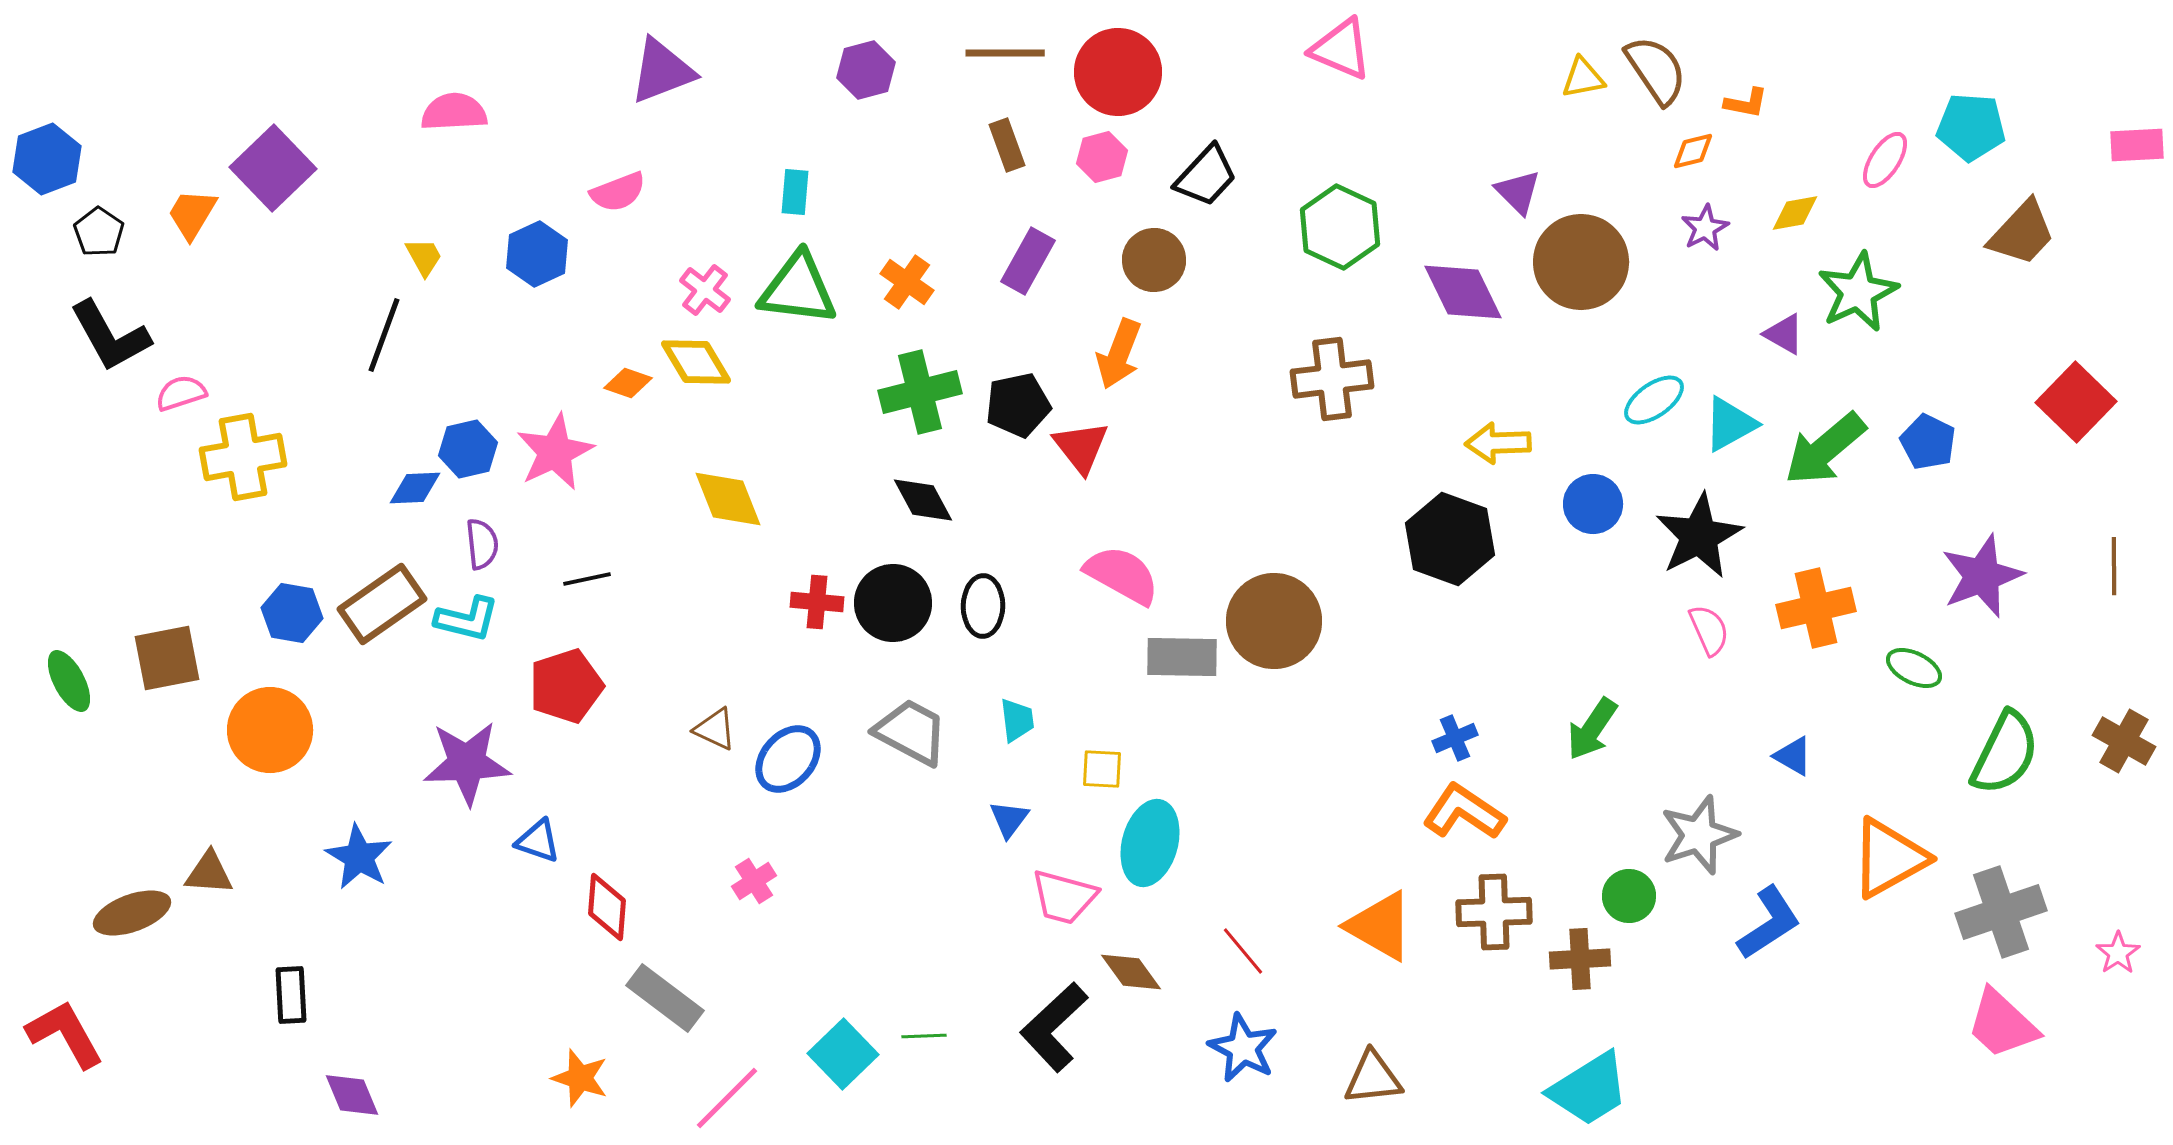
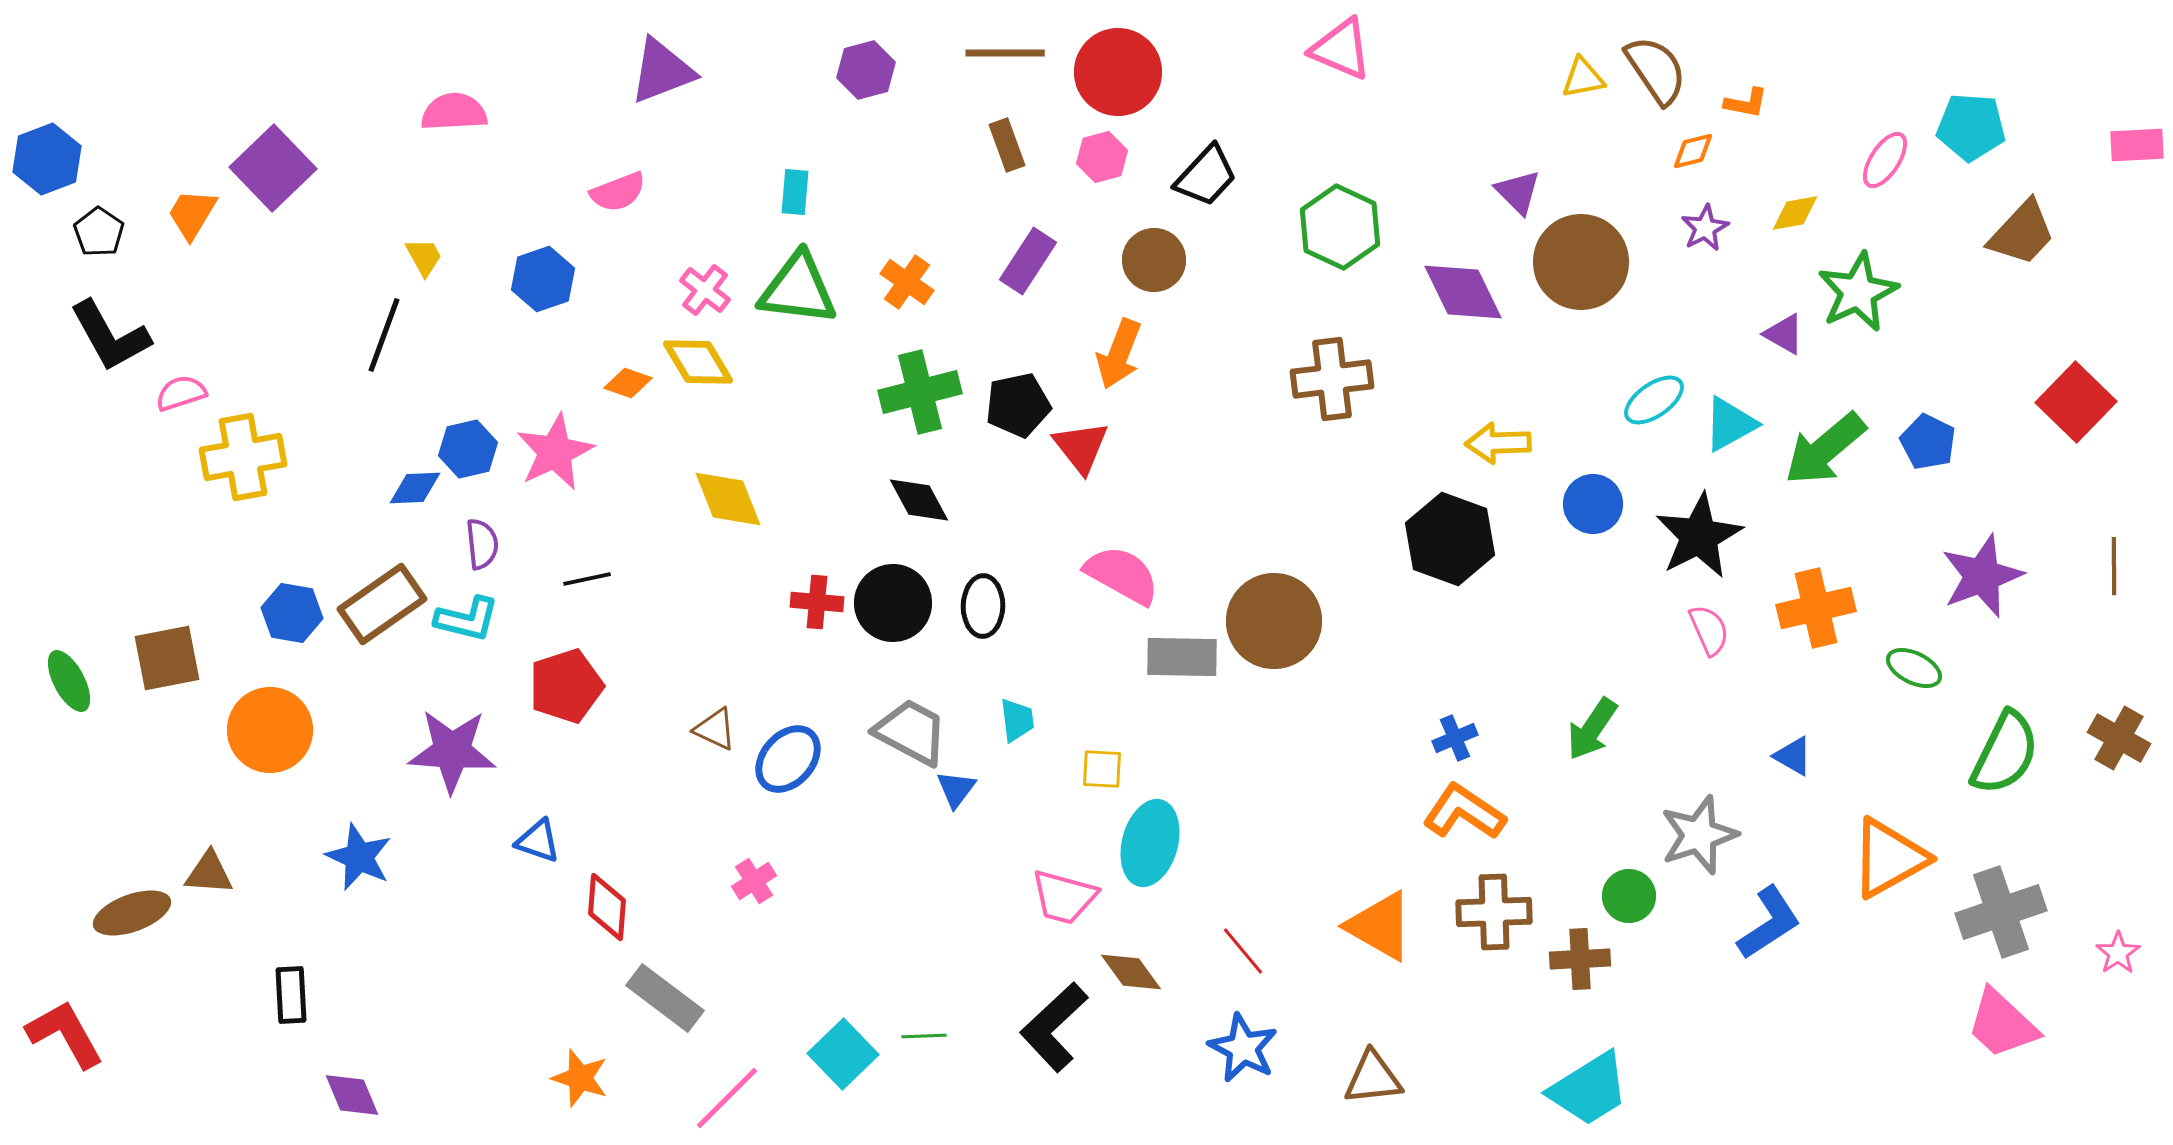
blue hexagon at (537, 254): moved 6 px right, 25 px down; rotated 6 degrees clockwise
purple rectangle at (1028, 261): rotated 4 degrees clockwise
yellow diamond at (696, 362): moved 2 px right
black diamond at (923, 500): moved 4 px left
brown cross at (2124, 741): moved 5 px left, 3 px up
purple star at (467, 763): moved 15 px left, 12 px up; rotated 6 degrees clockwise
blue triangle at (1009, 819): moved 53 px left, 30 px up
blue star at (359, 857): rotated 6 degrees counterclockwise
